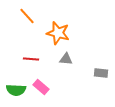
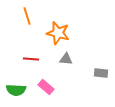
orange line: rotated 24 degrees clockwise
pink rectangle: moved 5 px right
